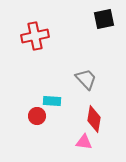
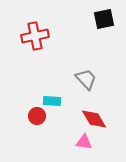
red diamond: rotated 40 degrees counterclockwise
